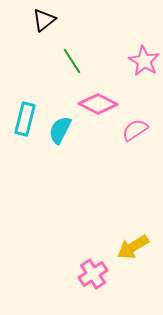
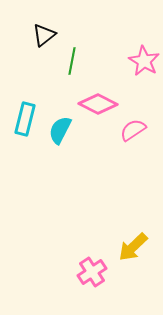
black triangle: moved 15 px down
green line: rotated 44 degrees clockwise
pink semicircle: moved 2 px left
yellow arrow: rotated 12 degrees counterclockwise
pink cross: moved 1 px left, 2 px up
